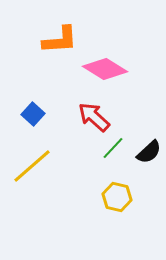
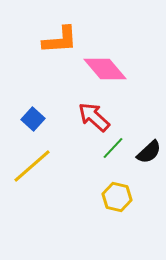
pink diamond: rotated 18 degrees clockwise
blue square: moved 5 px down
